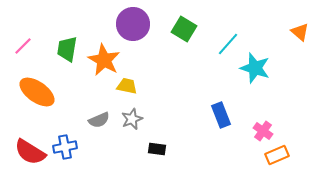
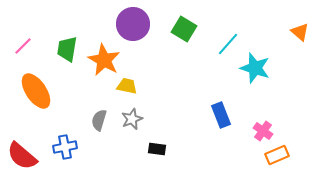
orange ellipse: moved 1 px left, 1 px up; rotated 21 degrees clockwise
gray semicircle: rotated 130 degrees clockwise
red semicircle: moved 8 px left, 4 px down; rotated 8 degrees clockwise
